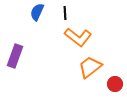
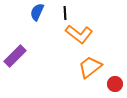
orange L-shape: moved 1 px right, 3 px up
purple rectangle: rotated 25 degrees clockwise
